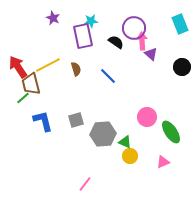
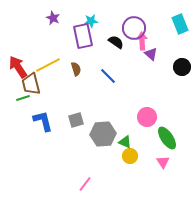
green line: rotated 24 degrees clockwise
green ellipse: moved 4 px left, 6 px down
pink triangle: rotated 40 degrees counterclockwise
